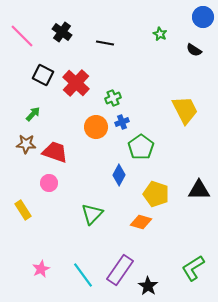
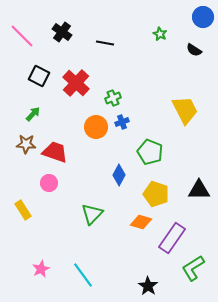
black square: moved 4 px left, 1 px down
green pentagon: moved 9 px right, 5 px down; rotated 15 degrees counterclockwise
purple rectangle: moved 52 px right, 32 px up
